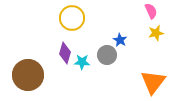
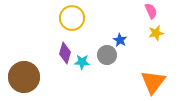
brown circle: moved 4 px left, 2 px down
